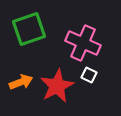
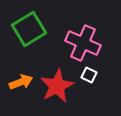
green square: rotated 12 degrees counterclockwise
